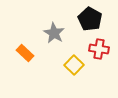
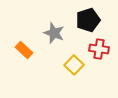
black pentagon: moved 2 px left, 1 px down; rotated 25 degrees clockwise
gray star: rotated 10 degrees counterclockwise
orange rectangle: moved 1 px left, 3 px up
